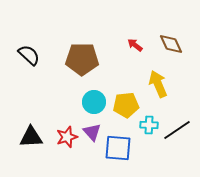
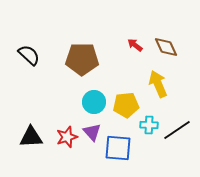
brown diamond: moved 5 px left, 3 px down
